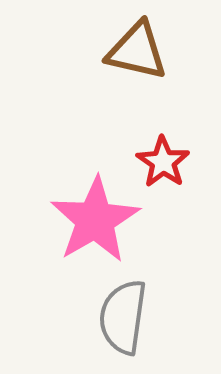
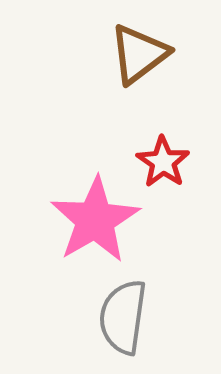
brown triangle: moved 2 px right, 3 px down; rotated 50 degrees counterclockwise
